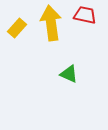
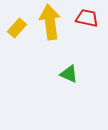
red trapezoid: moved 2 px right, 3 px down
yellow arrow: moved 1 px left, 1 px up
